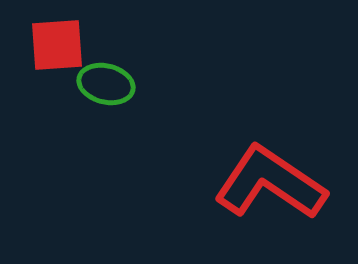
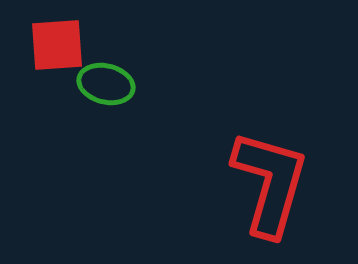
red L-shape: rotated 72 degrees clockwise
